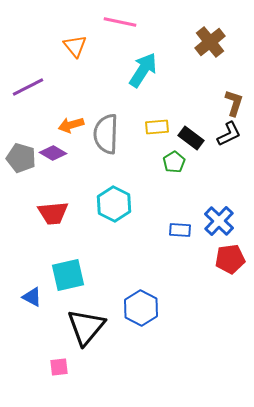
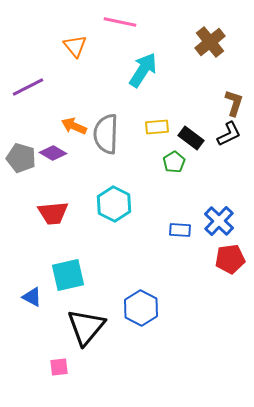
orange arrow: moved 3 px right, 1 px down; rotated 40 degrees clockwise
